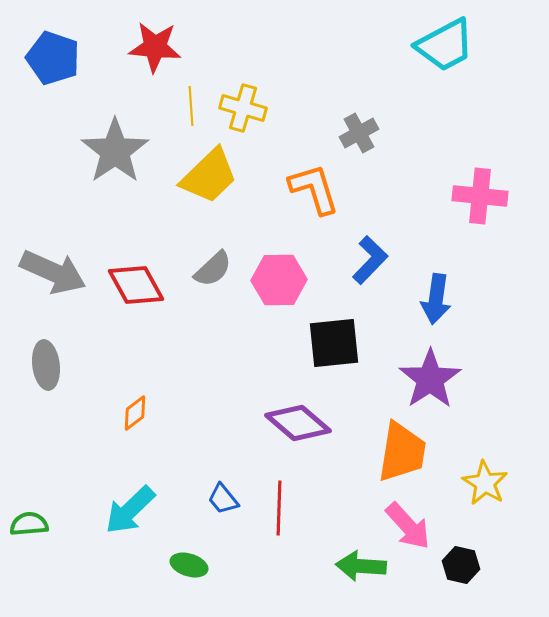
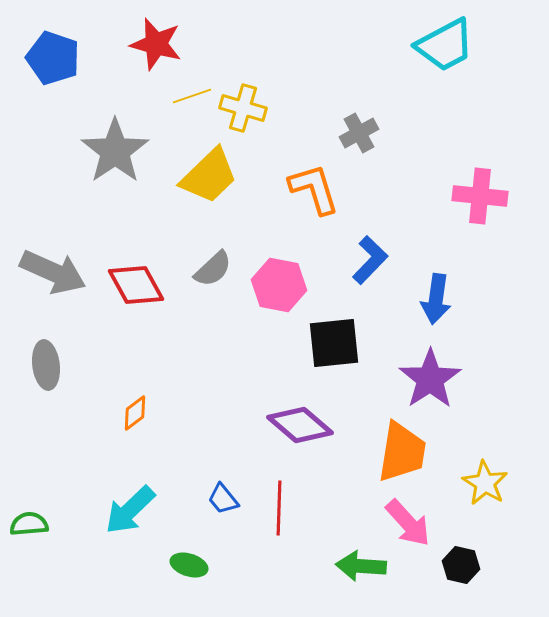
red star: moved 1 px right, 3 px up; rotated 10 degrees clockwise
yellow line: moved 1 px right, 10 px up; rotated 75 degrees clockwise
pink hexagon: moved 5 px down; rotated 12 degrees clockwise
purple diamond: moved 2 px right, 2 px down
pink arrow: moved 3 px up
